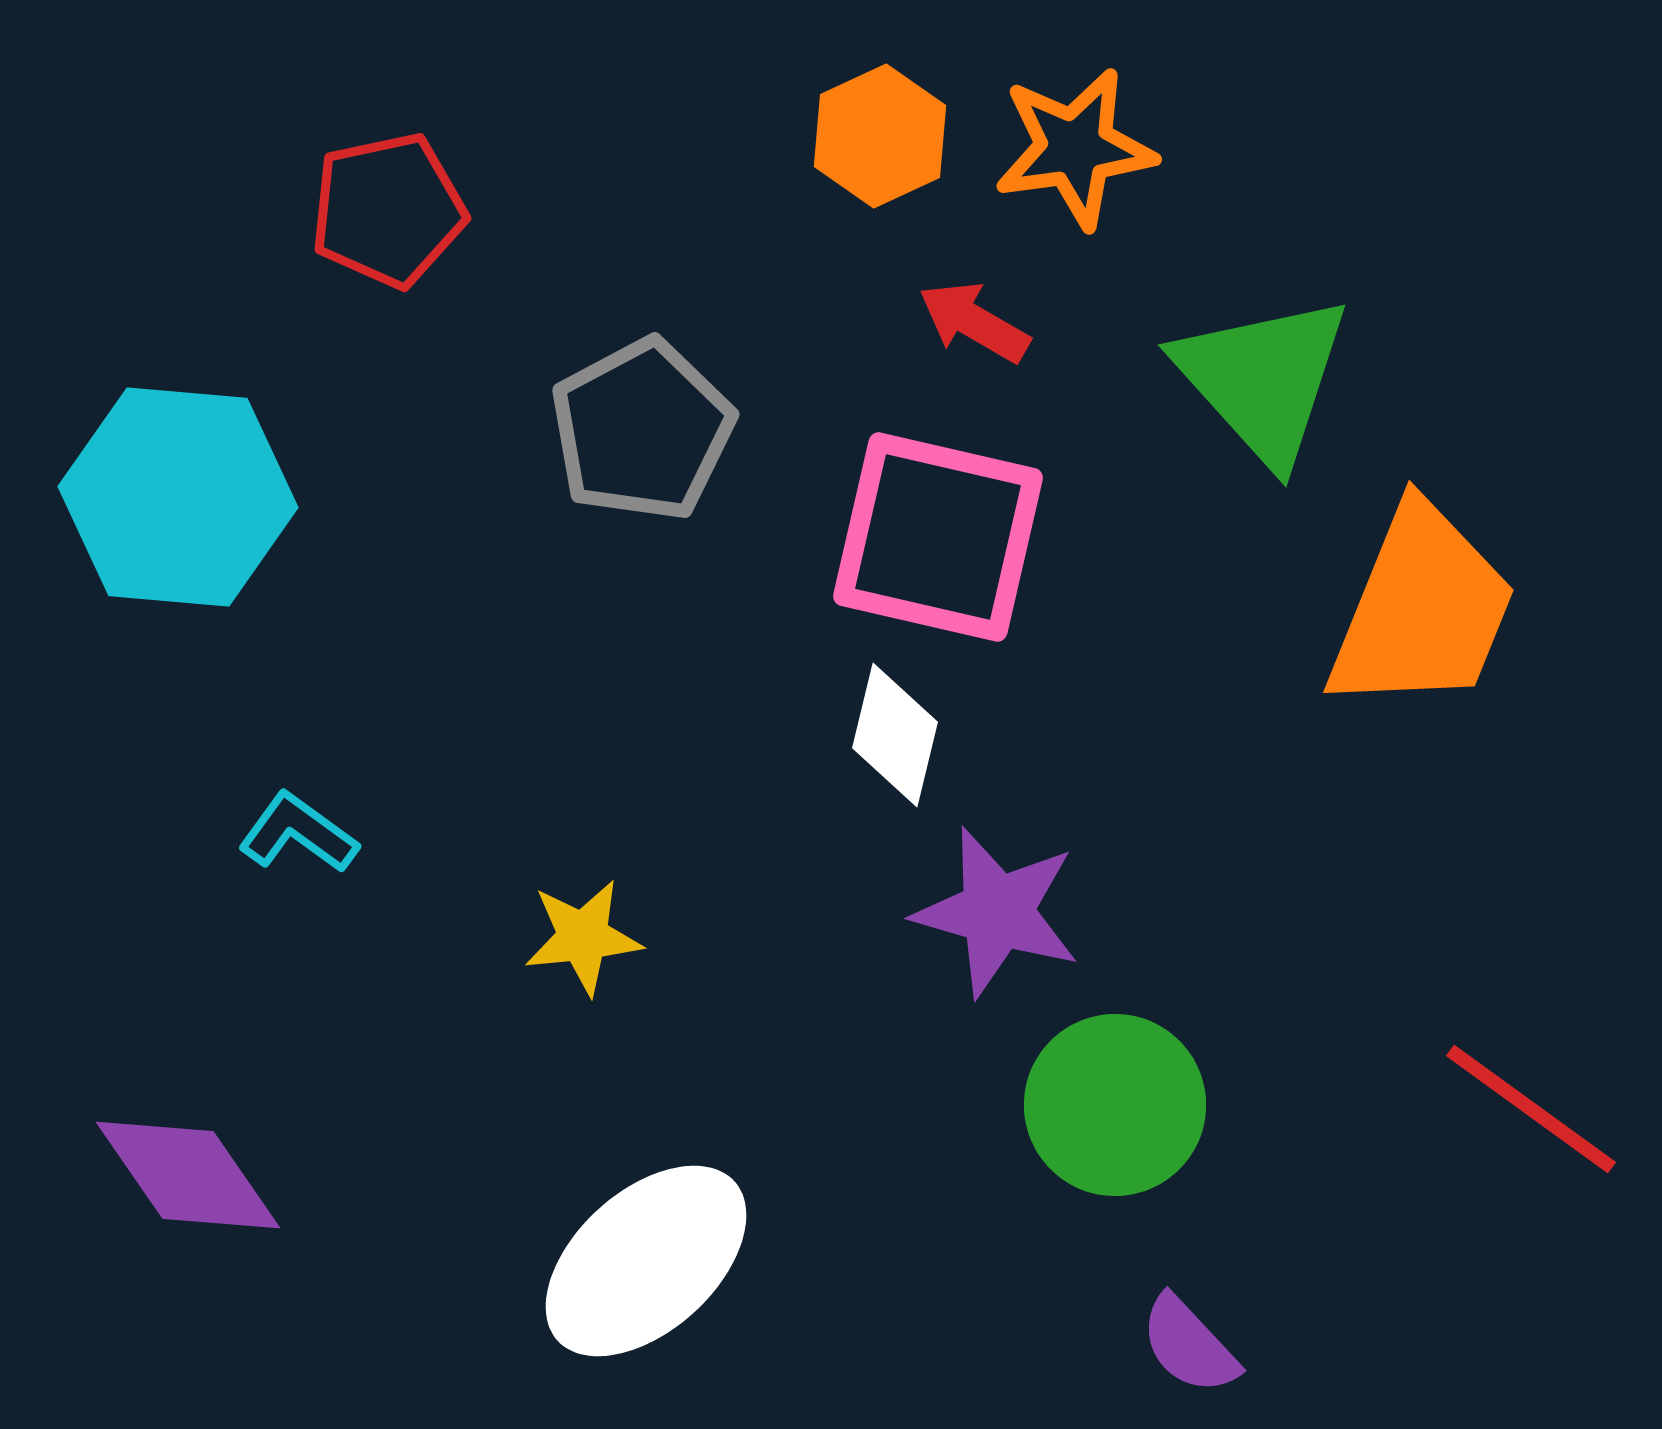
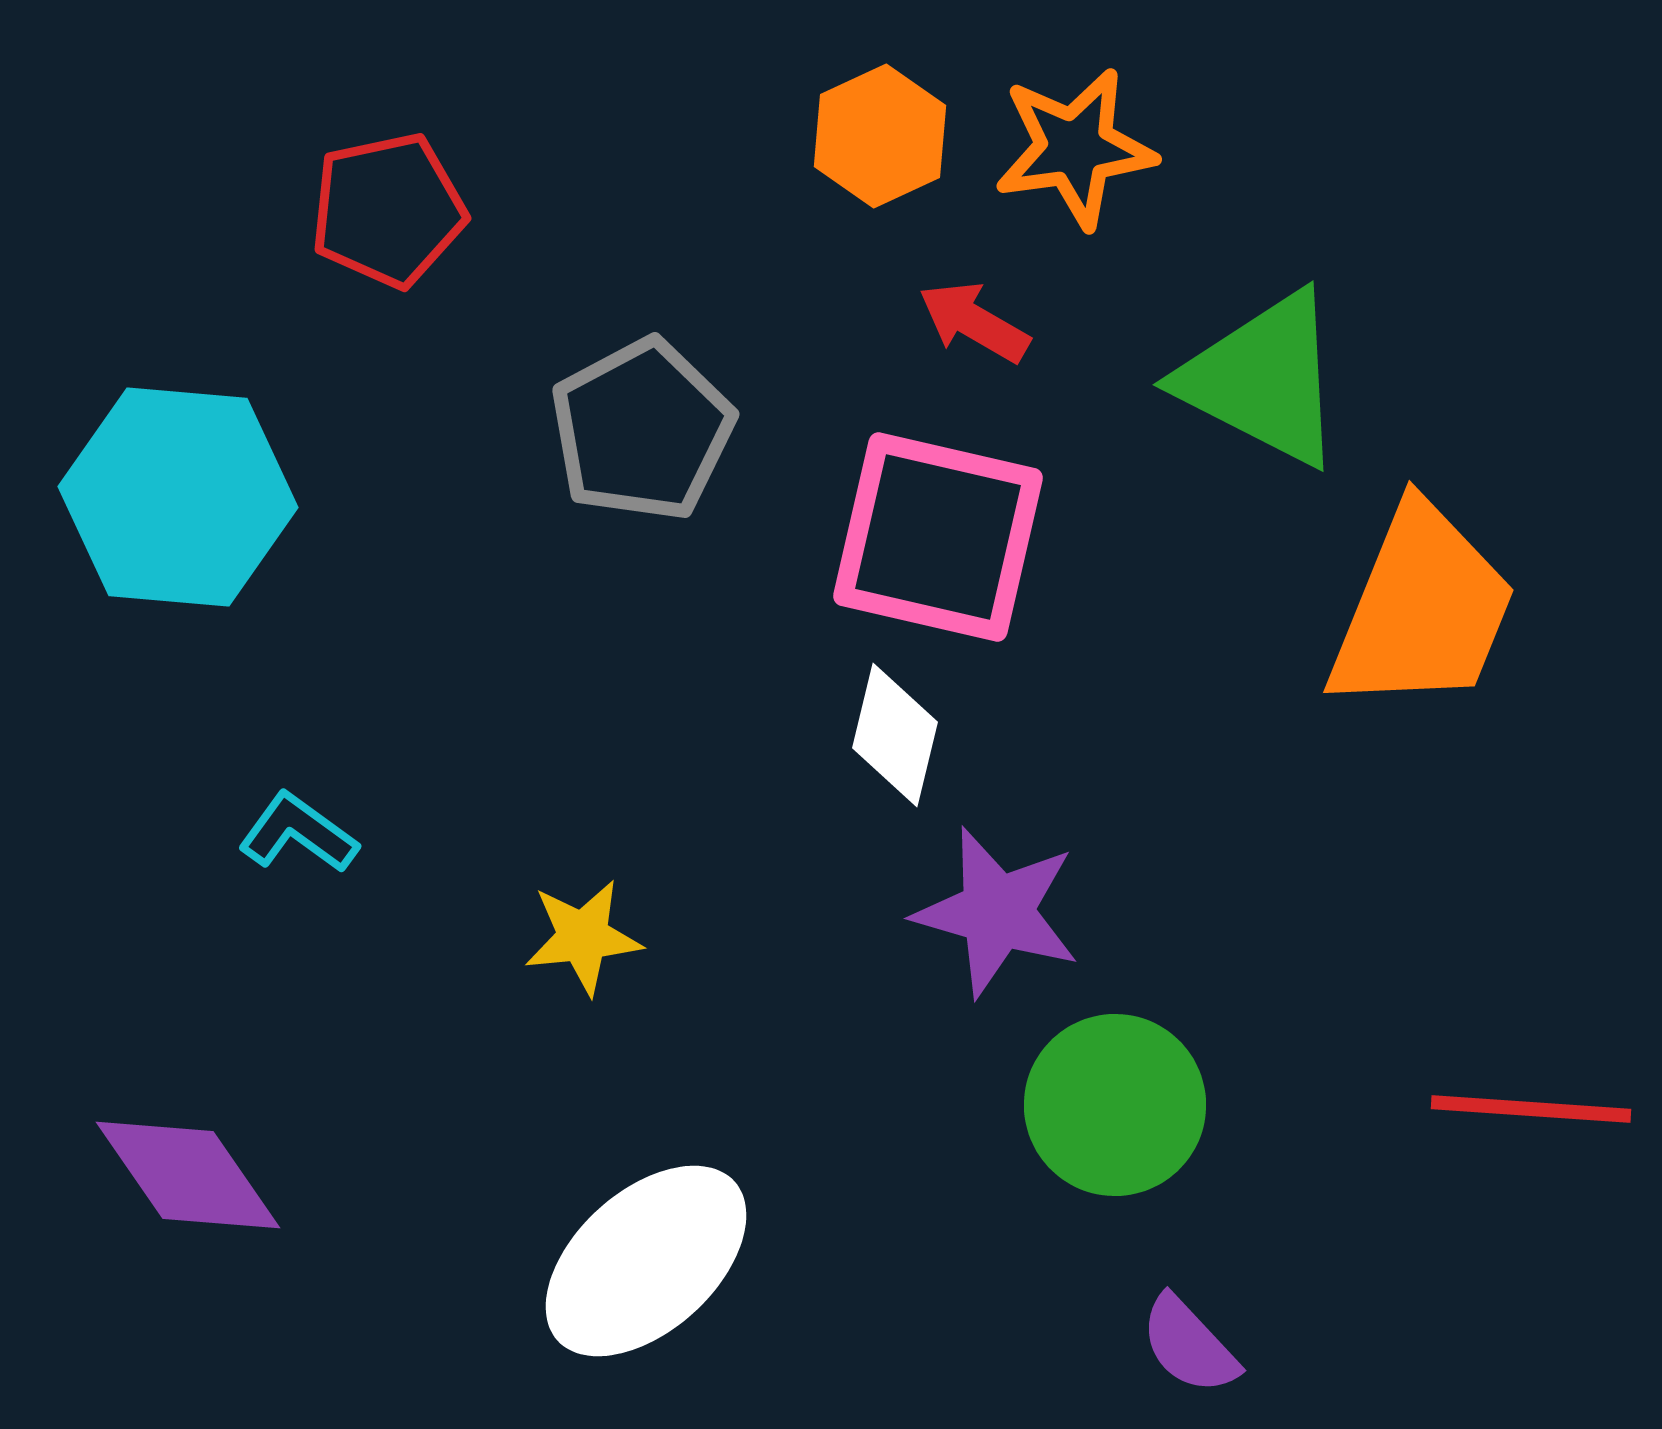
green triangle: rotated 21 degrees counterclockwise
red line: rotated 32 degrees counterclockwise
